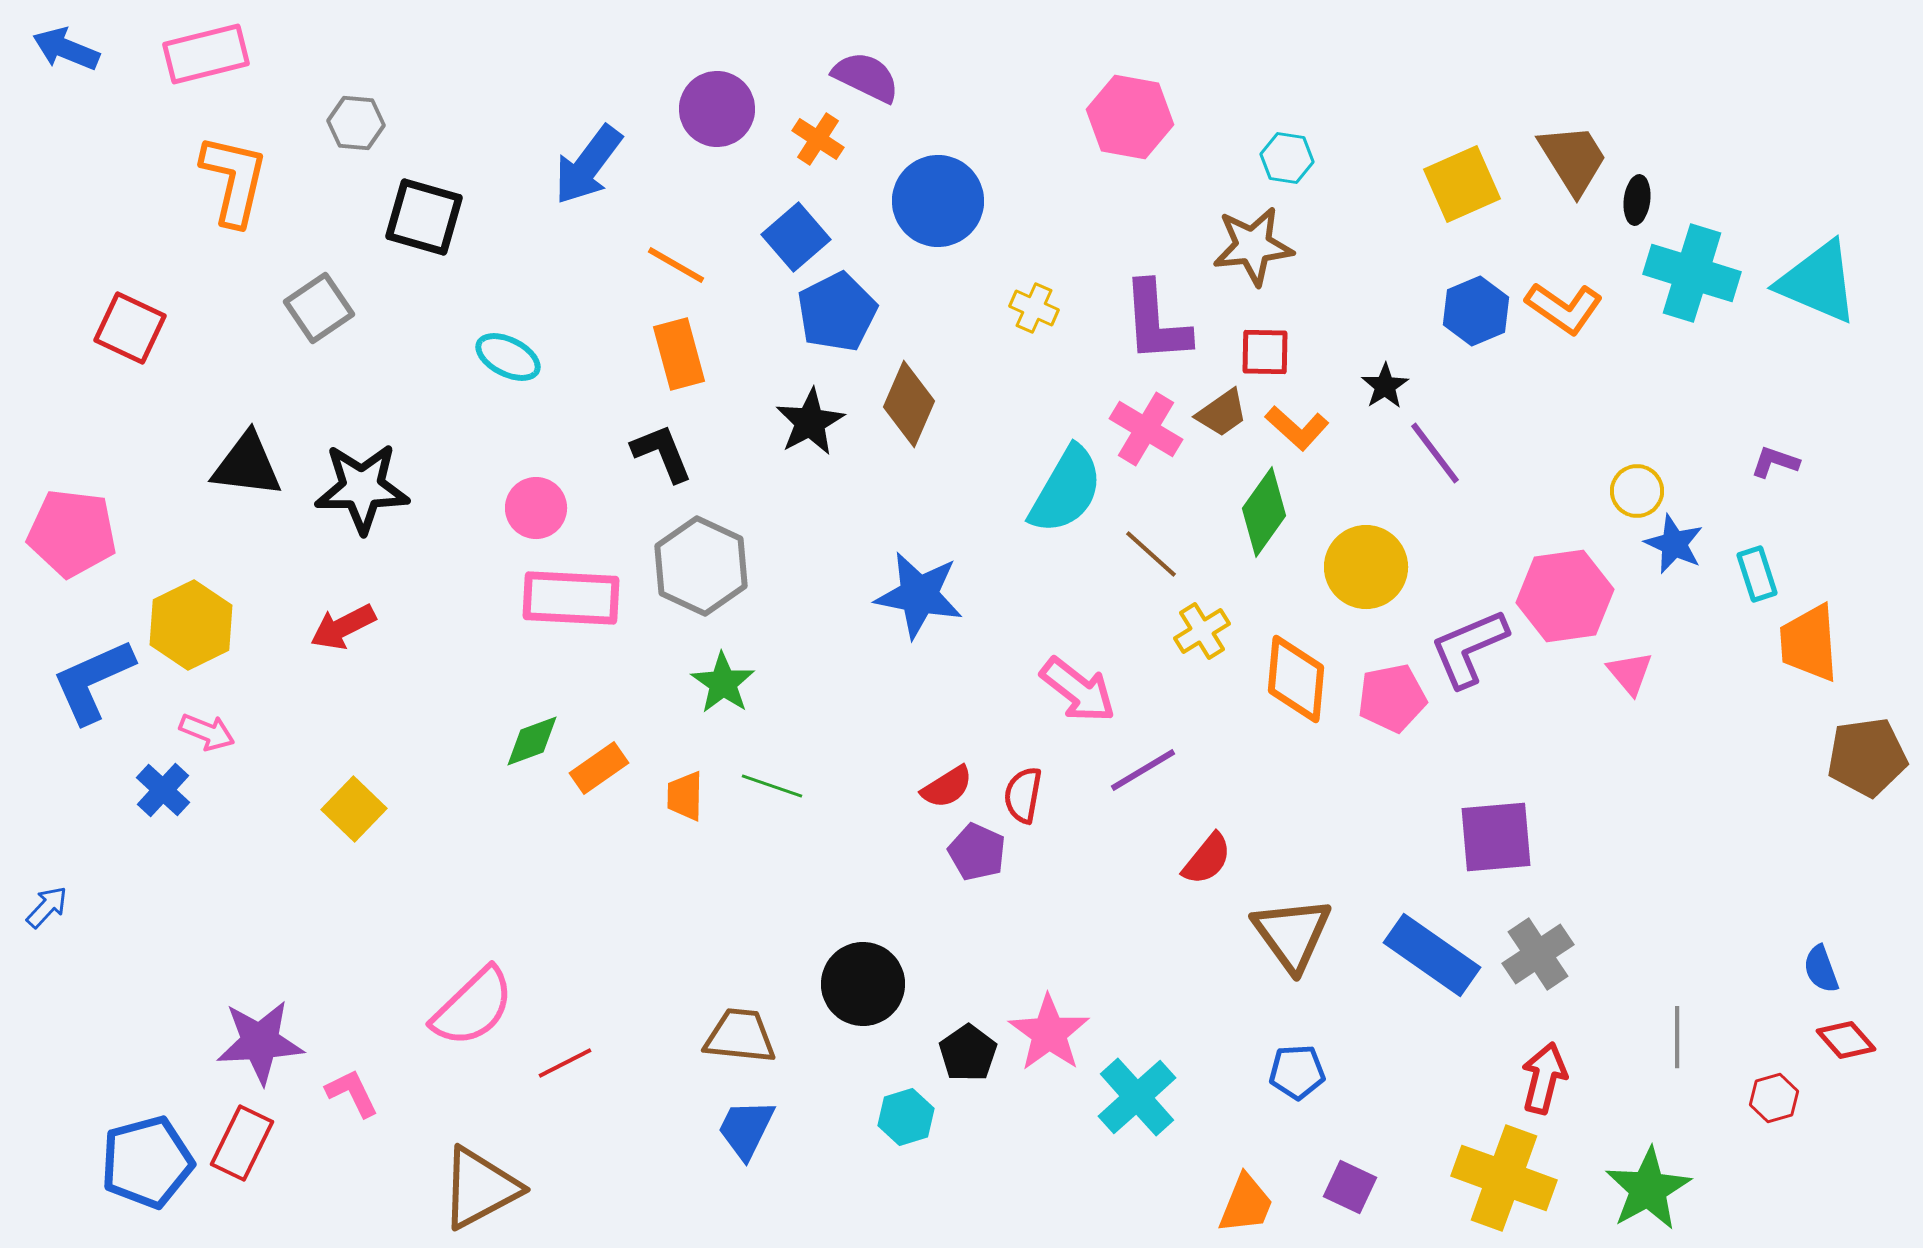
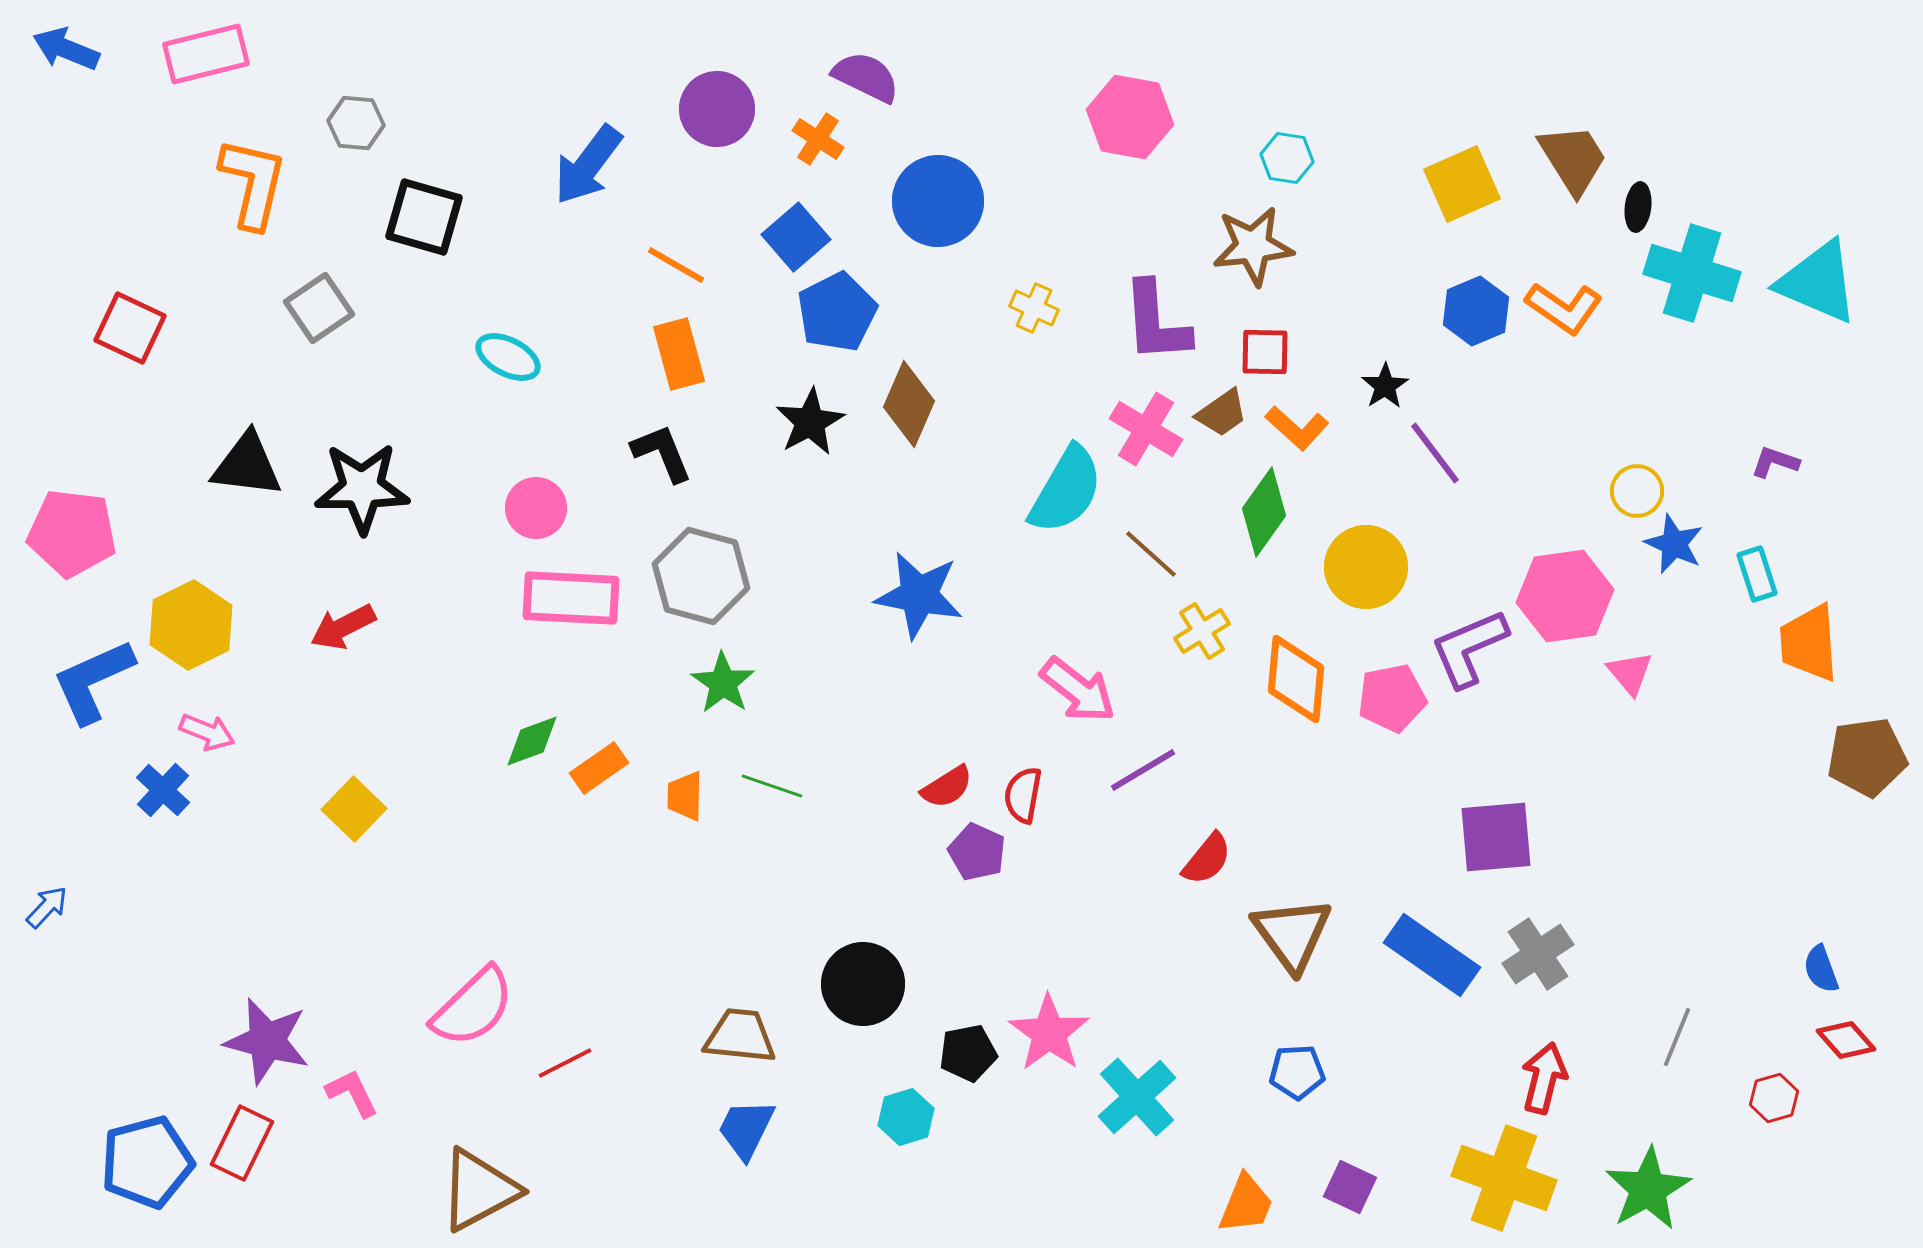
orange L-shape at (234, 180): moved 19 px right, 3 px down
black ellipse at (1637, 200): moved 1 px right, 7 px down
gray hexagon at (701, 566): moved 10 px down; rotated 10 degrees counterclockwise
gray line at (1677, 1037): rotated 22 degrees clockwise
purple star at (260, 1042): moved 7 px right, 1 px up; rotated 18 degrees clockwise
black pentagon at (968, 1053): rotated 24 degrees clockwise
brown triangle at (480, 1188): moved 1 px left, 2 px down
